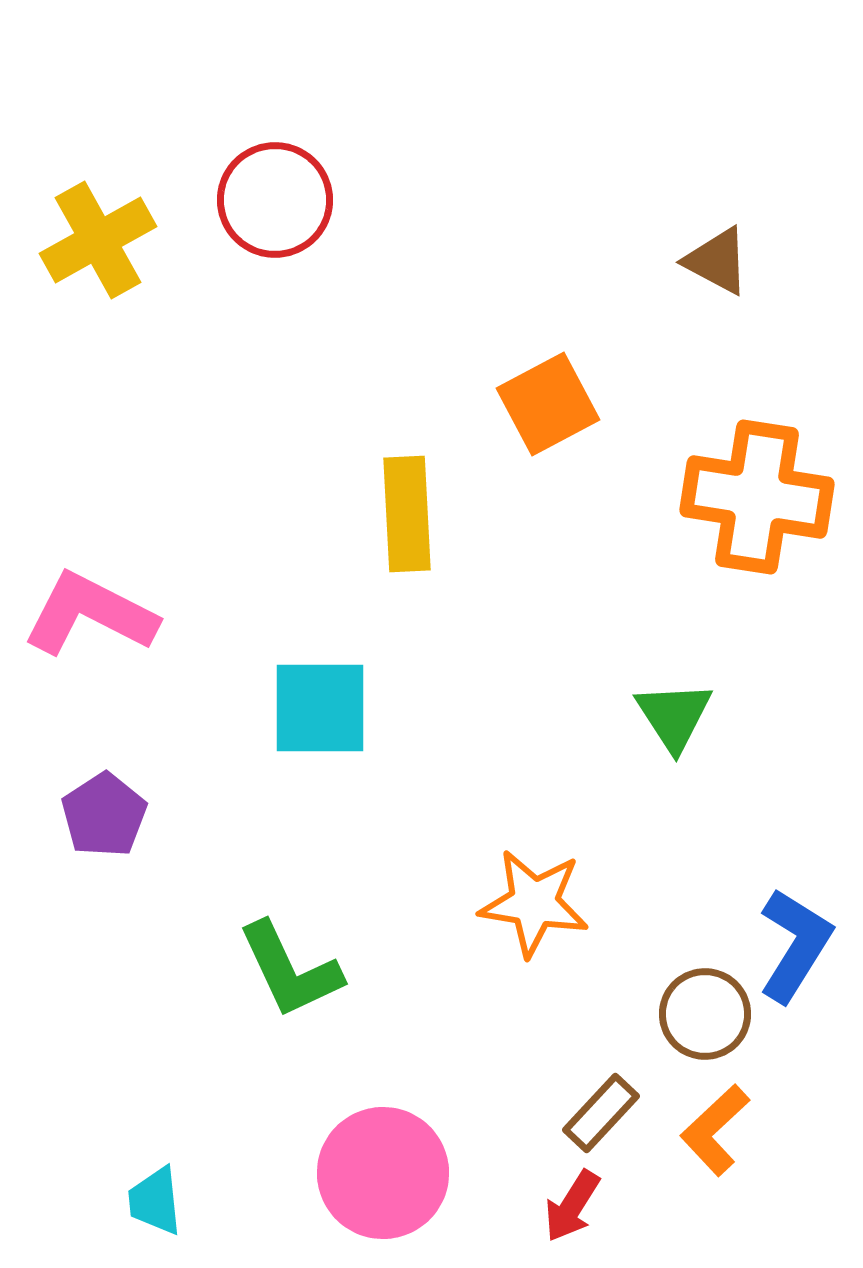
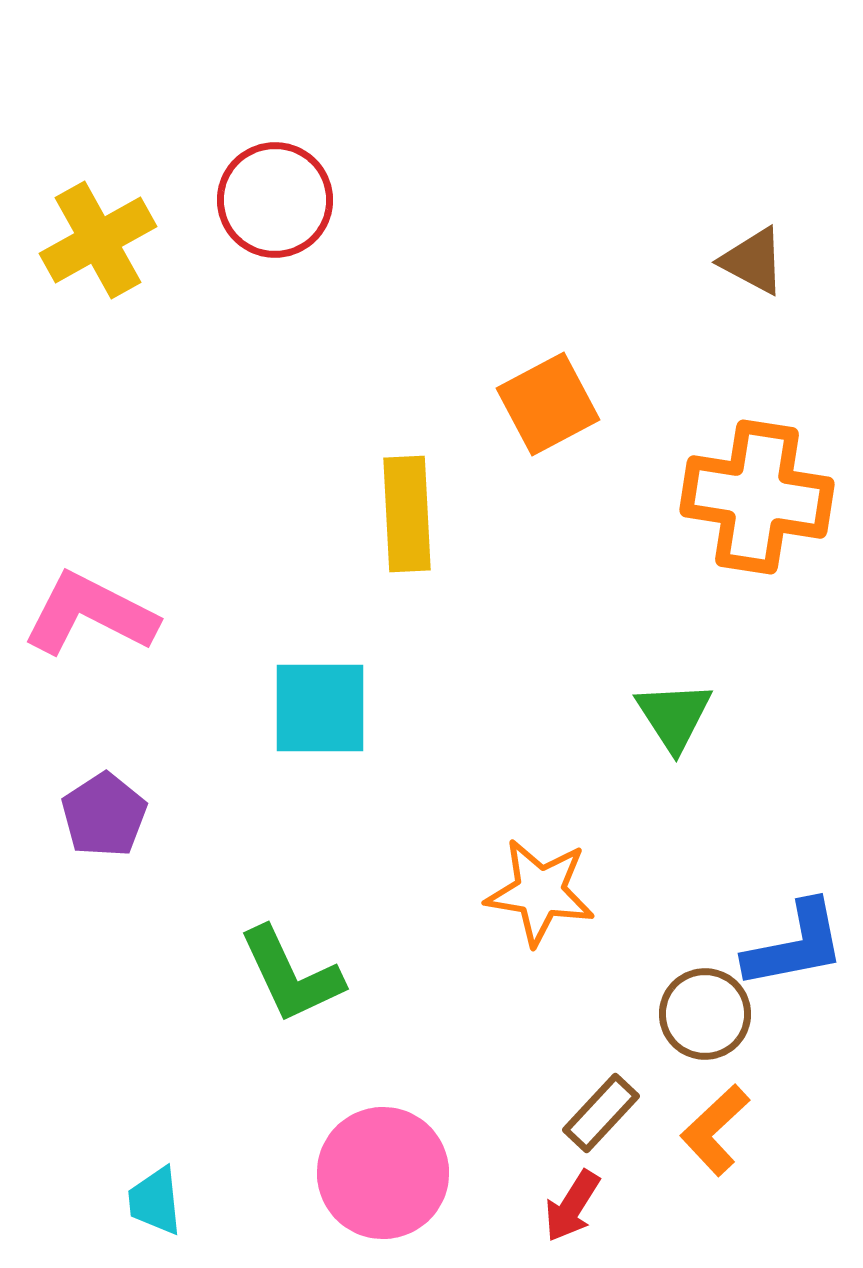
brown triangle: moved 36 px right
orange star: moved 6 px right, 11 px up
blue L-shape: rotated 47 degrees clockwise
green L-shape: moved 1 px right, 5 px down
